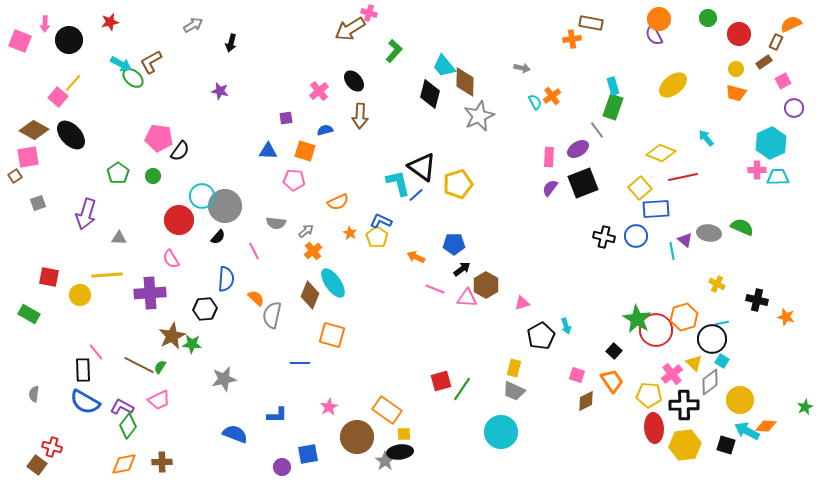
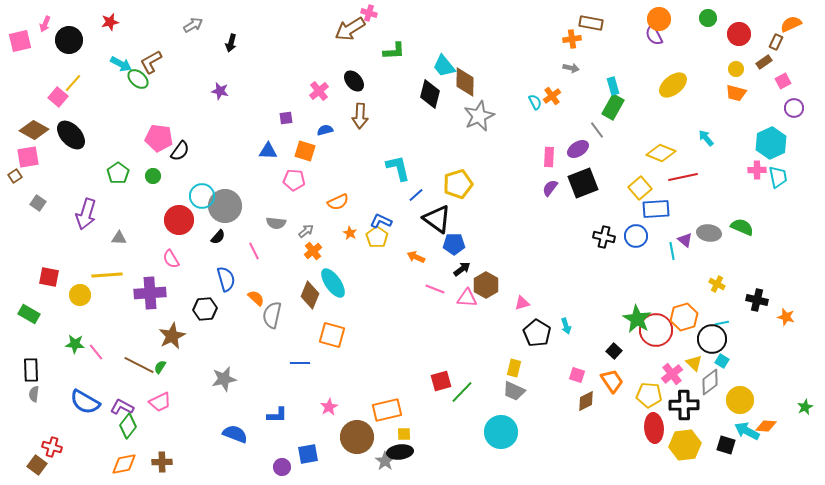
pink arrow at (45, 24): rotated 21 degrees clockwise
pink square at (20, 41): rotated 35 degrees counterclockwise
green L-shape at (394, 51): rotated 45 degrees clockwise
gray arrow at (522, 68): moved 49 px right
green ellipse at (133, 78): moved 5 px right, 1 px down
green rectangle at (613, 107): rotated 10 degrees clockwise
black triangle at (422, 167): moved 15 px right, 52 px down
cyan trapezoid at (778, 177): rotated 80 degrees clockwise
cyan L-shape at (398, 183): moved 15 px up
gray square at (38, 203): rotated 35 degrees counterclockwise
blue semicircle at (226, 279): rotated 20 degrees counterclockwise
black pentagon at (541, 336): moved 4 px left, 3 px up; rotated 12 degrees counterclockwise
green star at (192, 344): moved 117 px left
black rectangle at (83, 370): moved 52 px left
green line at (462, 389): moved 3 px down; rotated 10 degrees clockwise
pink trapezoid at (159, 400): moved 1 px right, 2 px down
orange rectangle at (387, 410): rotated 48 degrees counterclockwise
